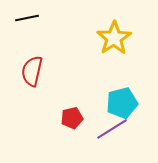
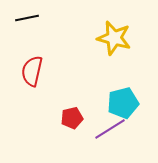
yellow star: rotated 24 degrees counterclockwise
cyan pentagon: moved 1 px right
purple line: moved 2 px left
